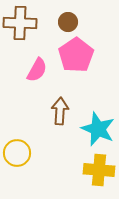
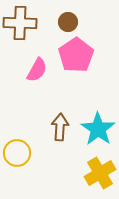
brown arrow: moved 16 px down
cyan star: rotated 12 degrees clockwise
yellow cross: moved 1 px right, 3 px down; rotated 36 degrees counterclockwise
